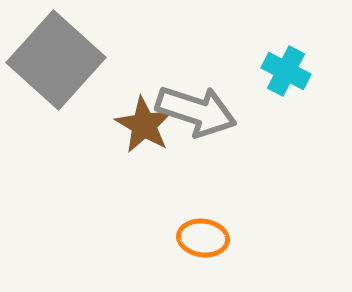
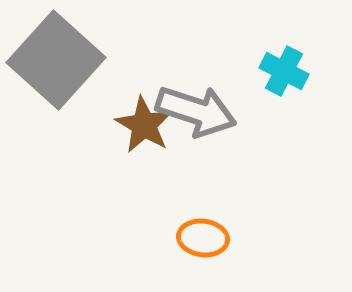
cyan cross: moved 2 px left
